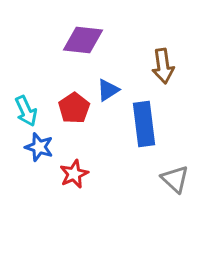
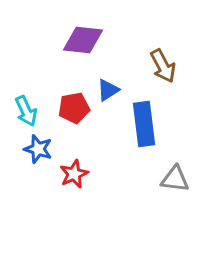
brown arrow: rotated 20 degrees counterclockwise
red pentagon: rotated 24 degrees clockwise
blue star: moved 1 px left, 2 px down
gray triangle: rotated 36 degrees counterclockwise
